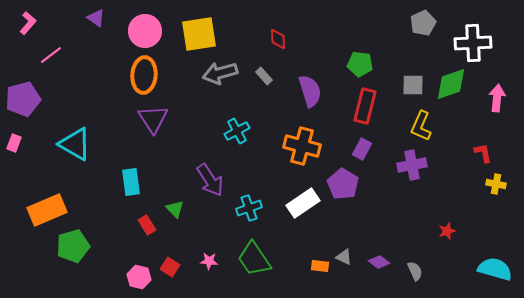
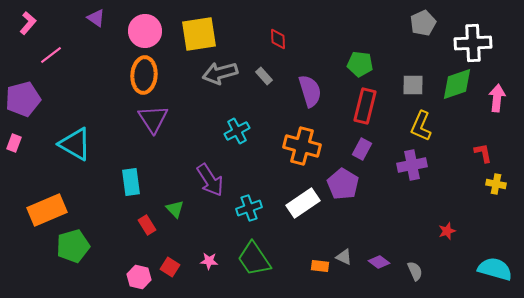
green diamond at (451, 84): moved 6 px right
